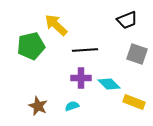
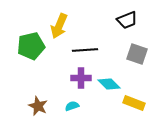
yellow arrow: moved 3 px right, 1 px down; rotated 110 degrees counterclockwise
yellow rectangle: moved 1 px down
